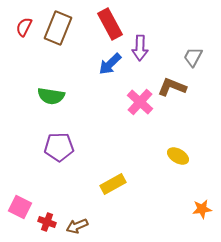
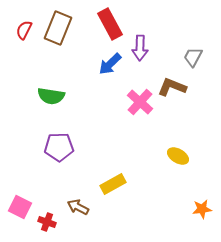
red semicircle: moved 3 px down
brown arrow: moved 1 px right, 19 px up; rotated 50 degrees clockwise
